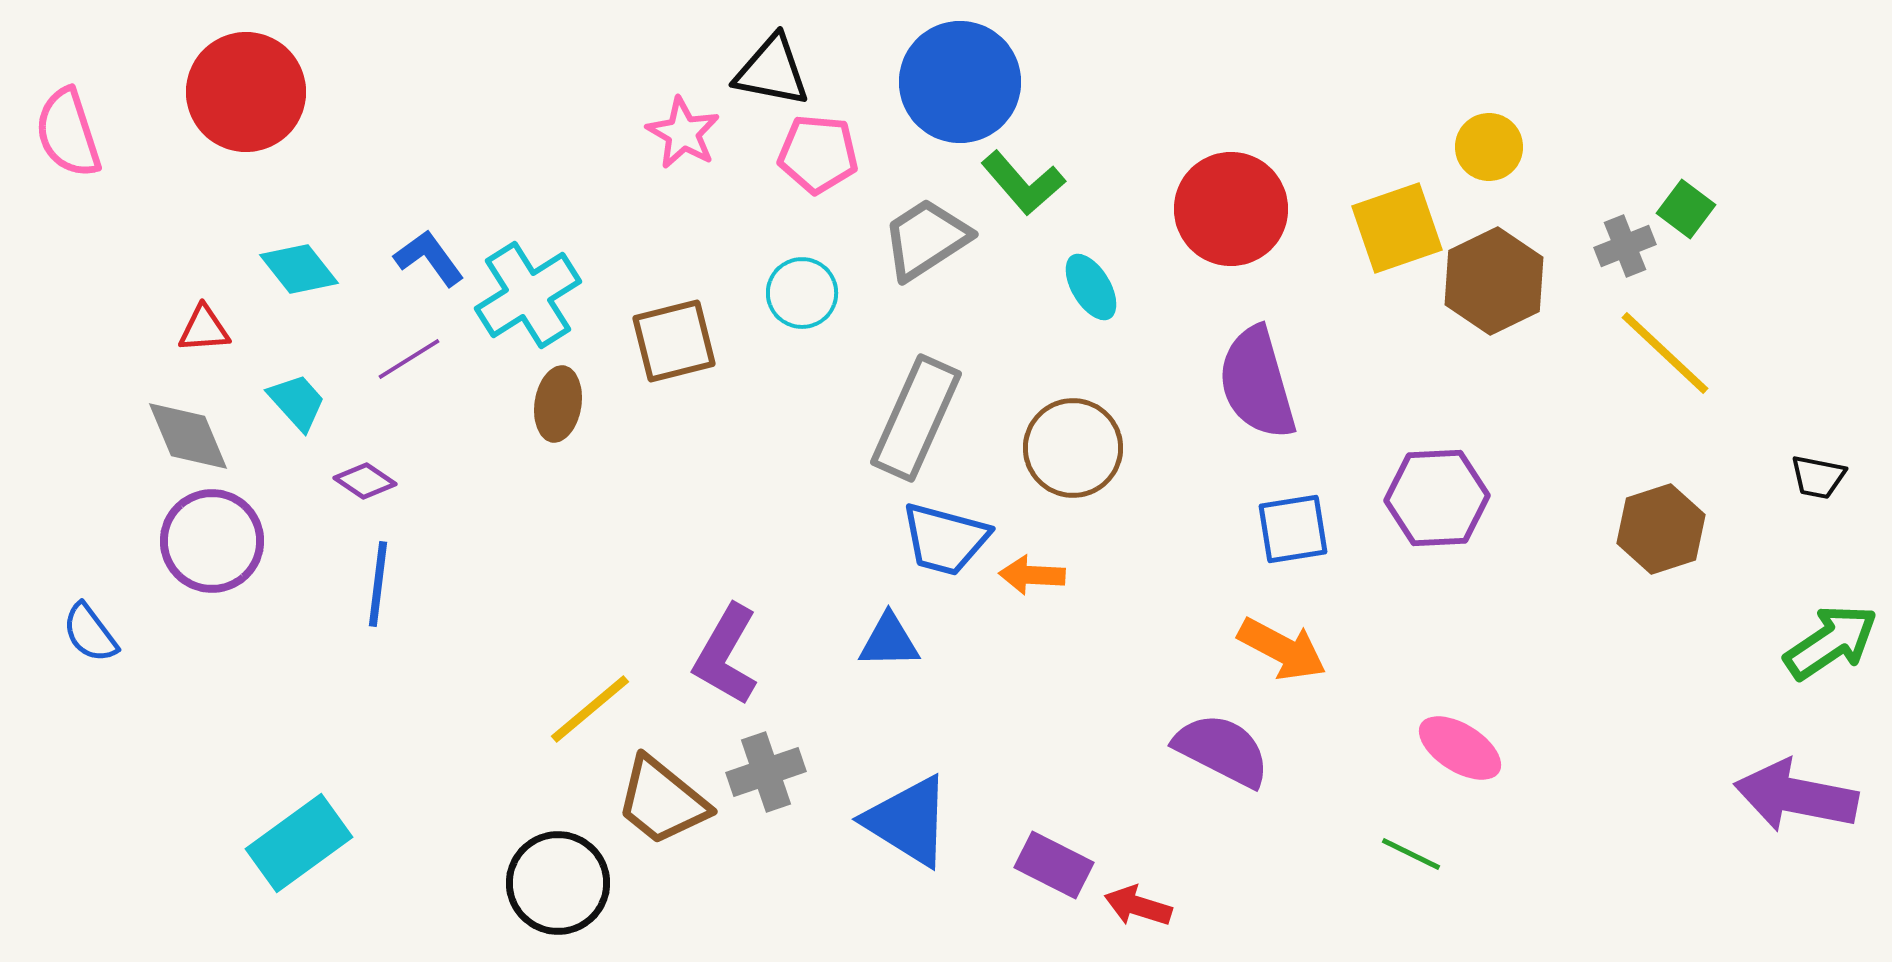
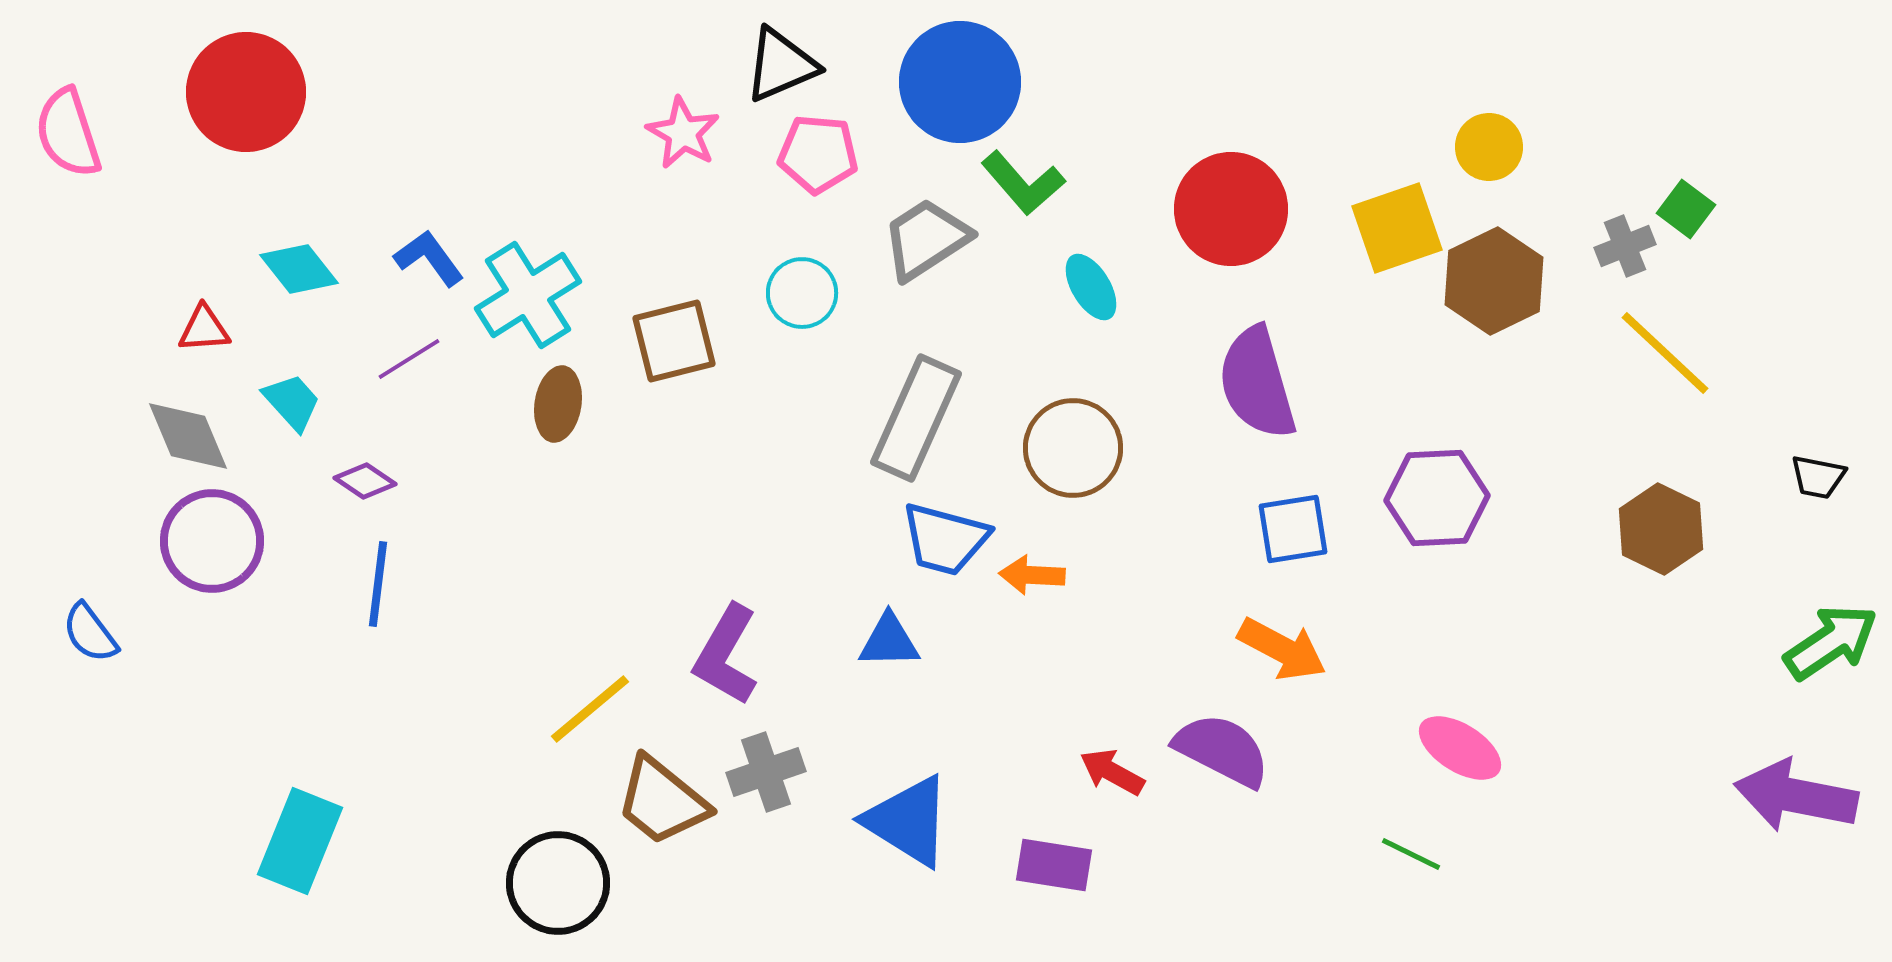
black triangle at (772, 71): moved 9 px right, 6 px up; rotated 34 degrees counterclockwise
cyan trapezoid at (297, 402): moved 5 px left
brown hexagon at (1661, 529): rotated 16 degrees counterclockwise
cyan rectangle at (299, 843): moved 1 px right, 2 px up; rotated 32 degrees counterclockwise
purple rectangle at (1054, 865): rotated 18 degrees counterclockwise
red arrow at (1138, 906): moved 26 px left, 134 px up; rotated 12 degrees clockwise
